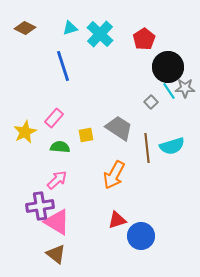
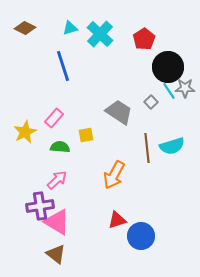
gray trapezoid: moved 16 px up
